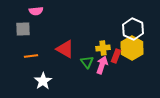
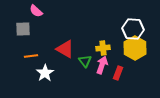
pink semicircle: rotated 48 degrees clockwise
white hexagon: rotated 20 degrees counterclockwise
yellow hexagon: moved 3 px right
red rectangle: moved 2 px right, 17 px down
green triangle: moved 2 px left, 1 px up
white star: moved 2 px right, 8 px up
